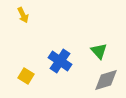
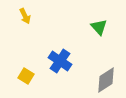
yellow arrow: moved 2 px right, 1 px down
green triangle: moved 24 px up
gray diamond: rotated 16 degrees counterclockwise
